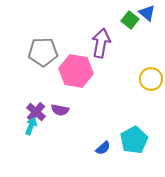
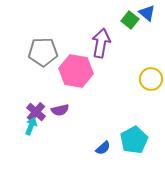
purple semicircle: rotated 24 degrees counterclockwise
